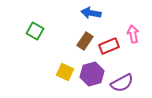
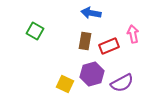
brown rectangle: rotated 24 degrees counterclockwise
yellow square: moved 12 px down
